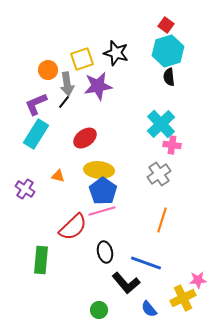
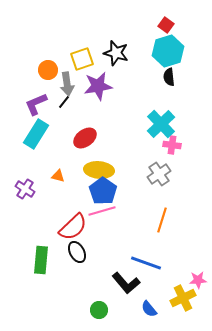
black ellipse: moved 28 px left; rotated 15 degrees counterclockwise
